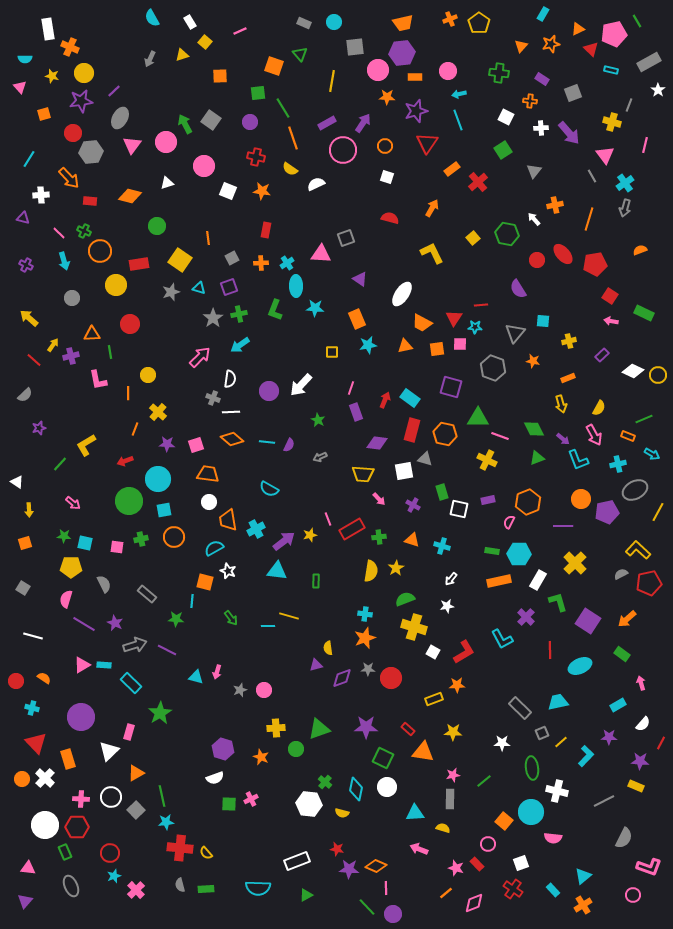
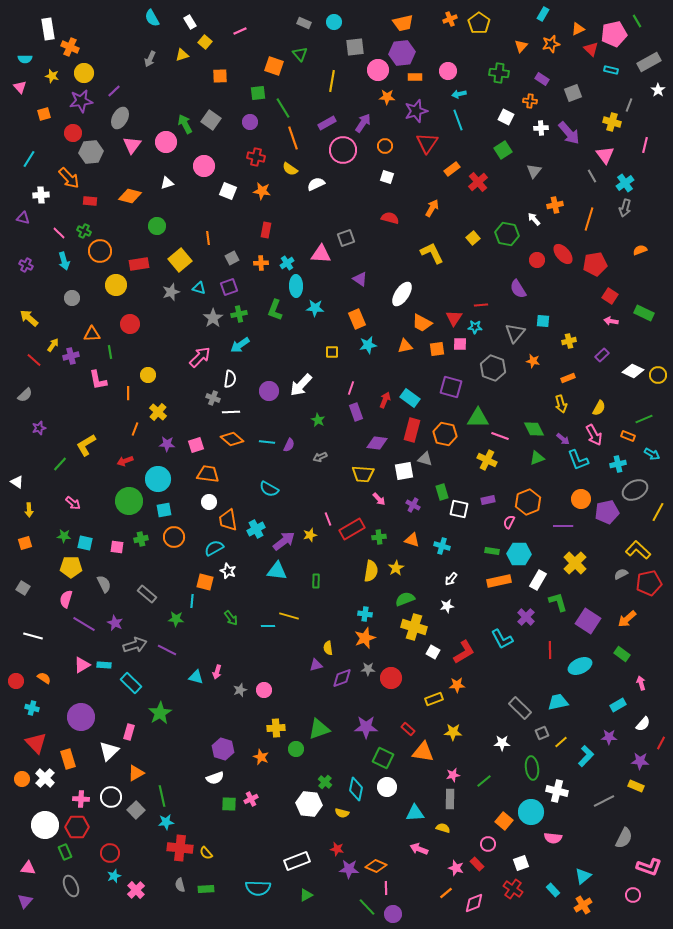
yellow square at (180, 260): rotated 15 degrees clockwise
